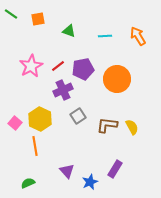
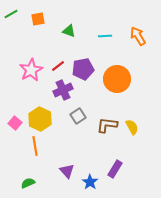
green line: rotated 64 degrees counterclockwise
pink star: moved 4 px down
blue star: rotated 14 degrees counterclockwise
